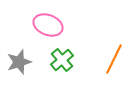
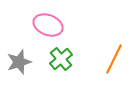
green cross: moved 1 px left, 1 px up
